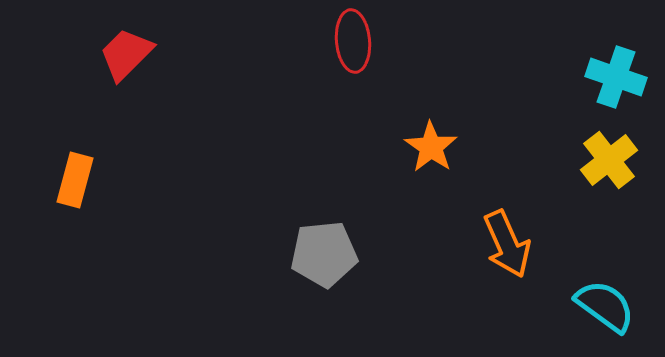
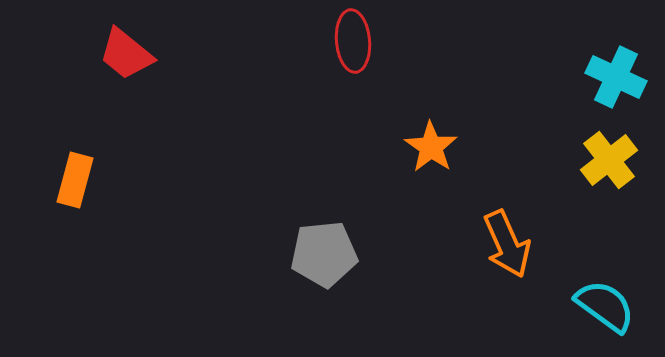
red trapezoid: rotated 96 degrees counterclockwise
cyan cross: rotated 6 degrees clockwise
